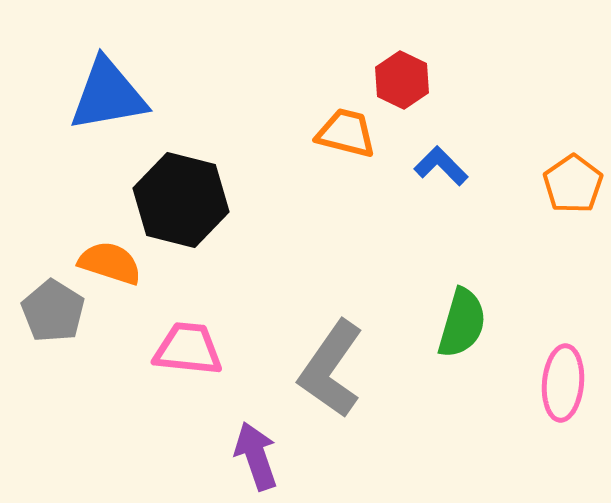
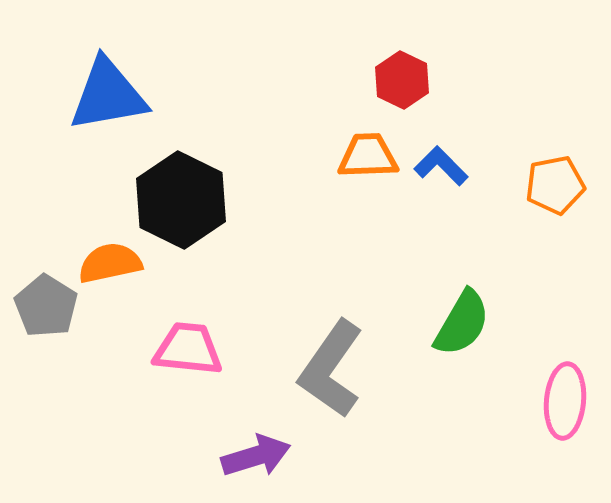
orange trapezoid: moved 22 px right, 23 px down; rotated 16 degrees counterclockwise
orange pentagon: moved 18 px left, 1 px down; rotated 24 degrees clockwise
black hexagon: rotated 12 degrees clockwise
orange semicircle: rotated 30 degrees counterclockwise
gray pentagon: moved 7 px left, 5 px up
green semicircle: rotated 14 degrees clockwise
pink ellipse: moved 2 px right, 18 px down
purple arrow: rotated 92 degrees clockwise
